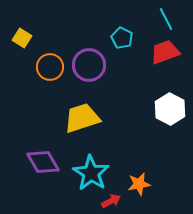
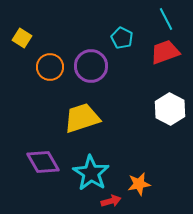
purple circle: moved 2 px right, 1 px down
red arrow: rotated 12 degrees clockwise
